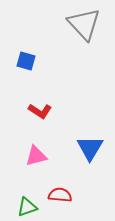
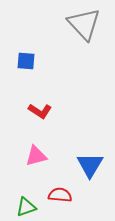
blue square: rotated 12 degrees counterclockwise
blue triangle: moved 17 px down
green triangle: moved 1 px left
